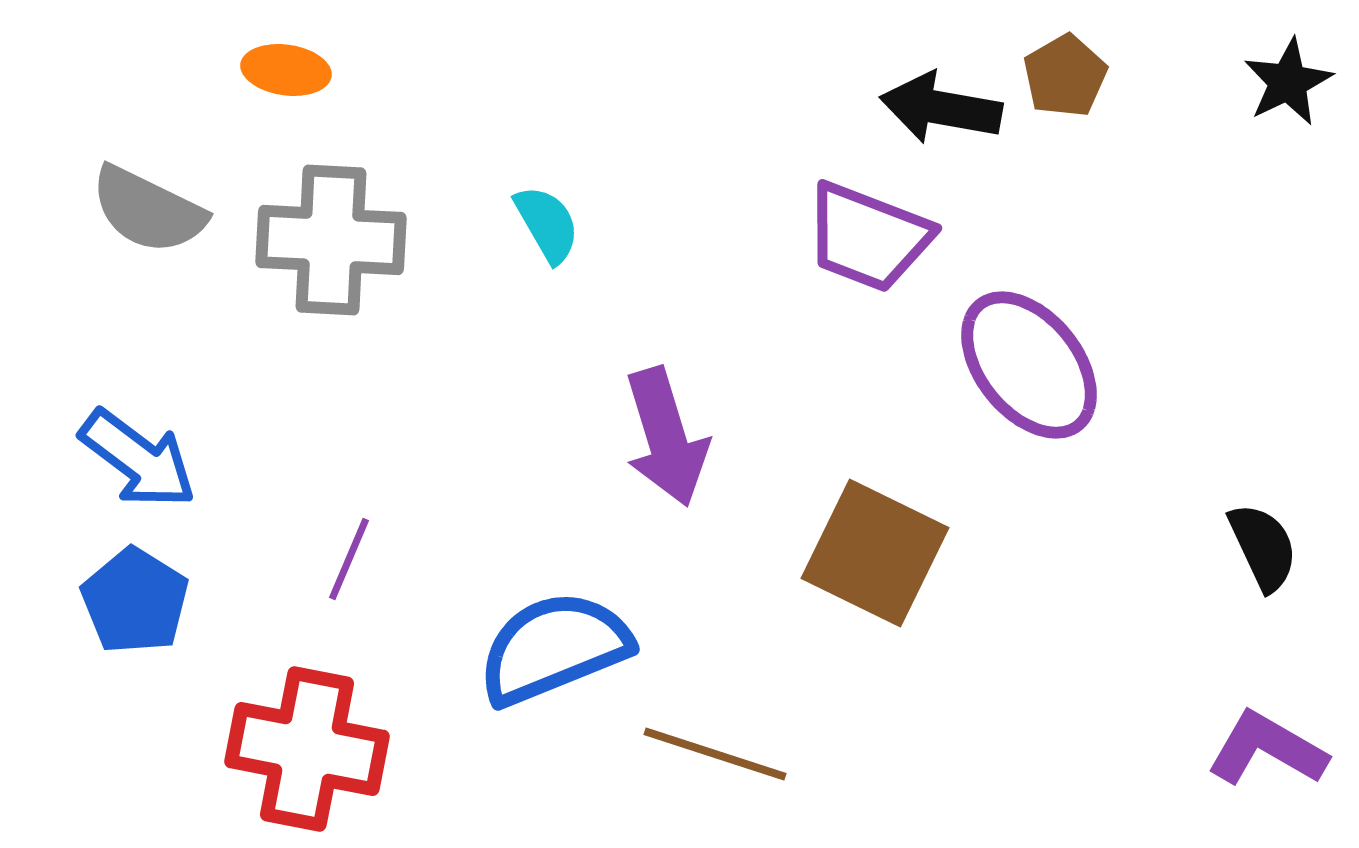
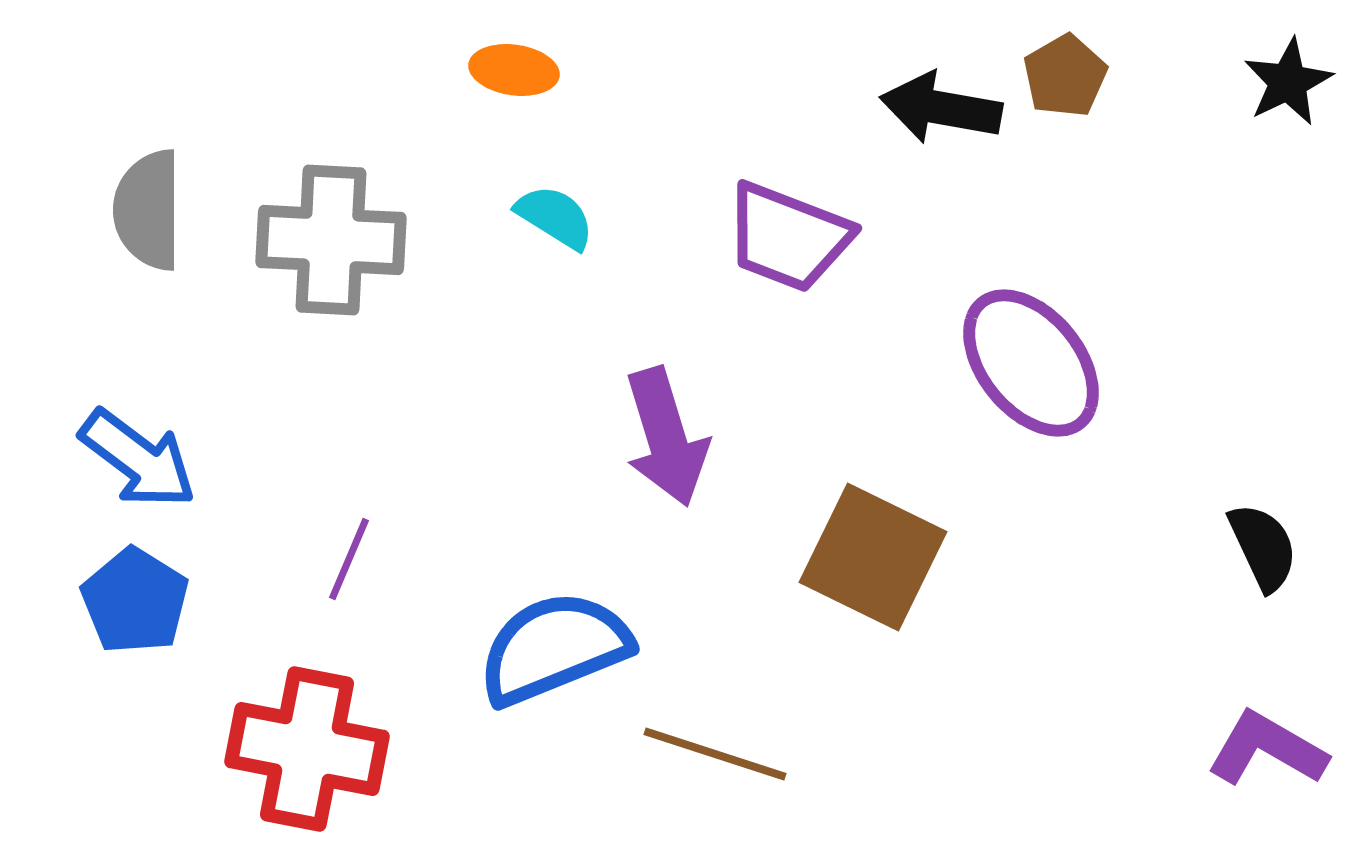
orange ellipse: moved 228 px right
gray semicircle: rotated 64 degrees clockwise
cyan semicircle: moved 8 px right, 7 px up; rotated 28 degrees counterclockwise
purple trapezoid: moved 80 px left
purple ellipse: moved 2 px right, 2 px up
brown square: moved 2 px left, 4 px down
